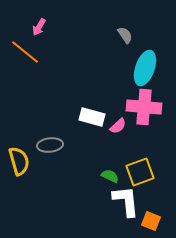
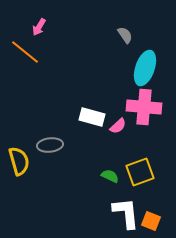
white L-shape: moved 12 px down
